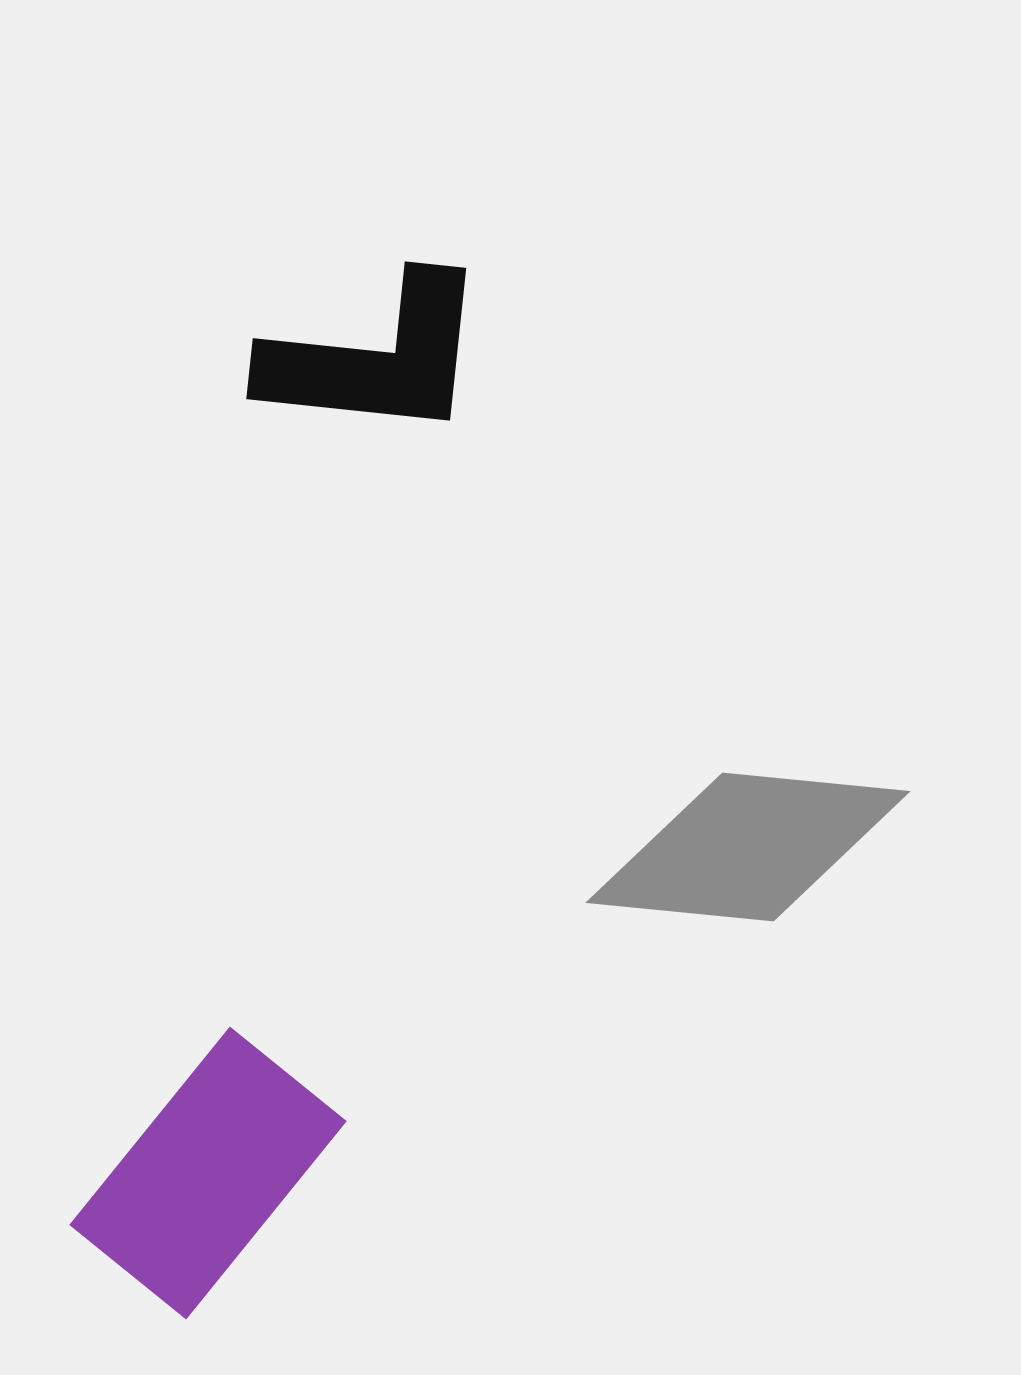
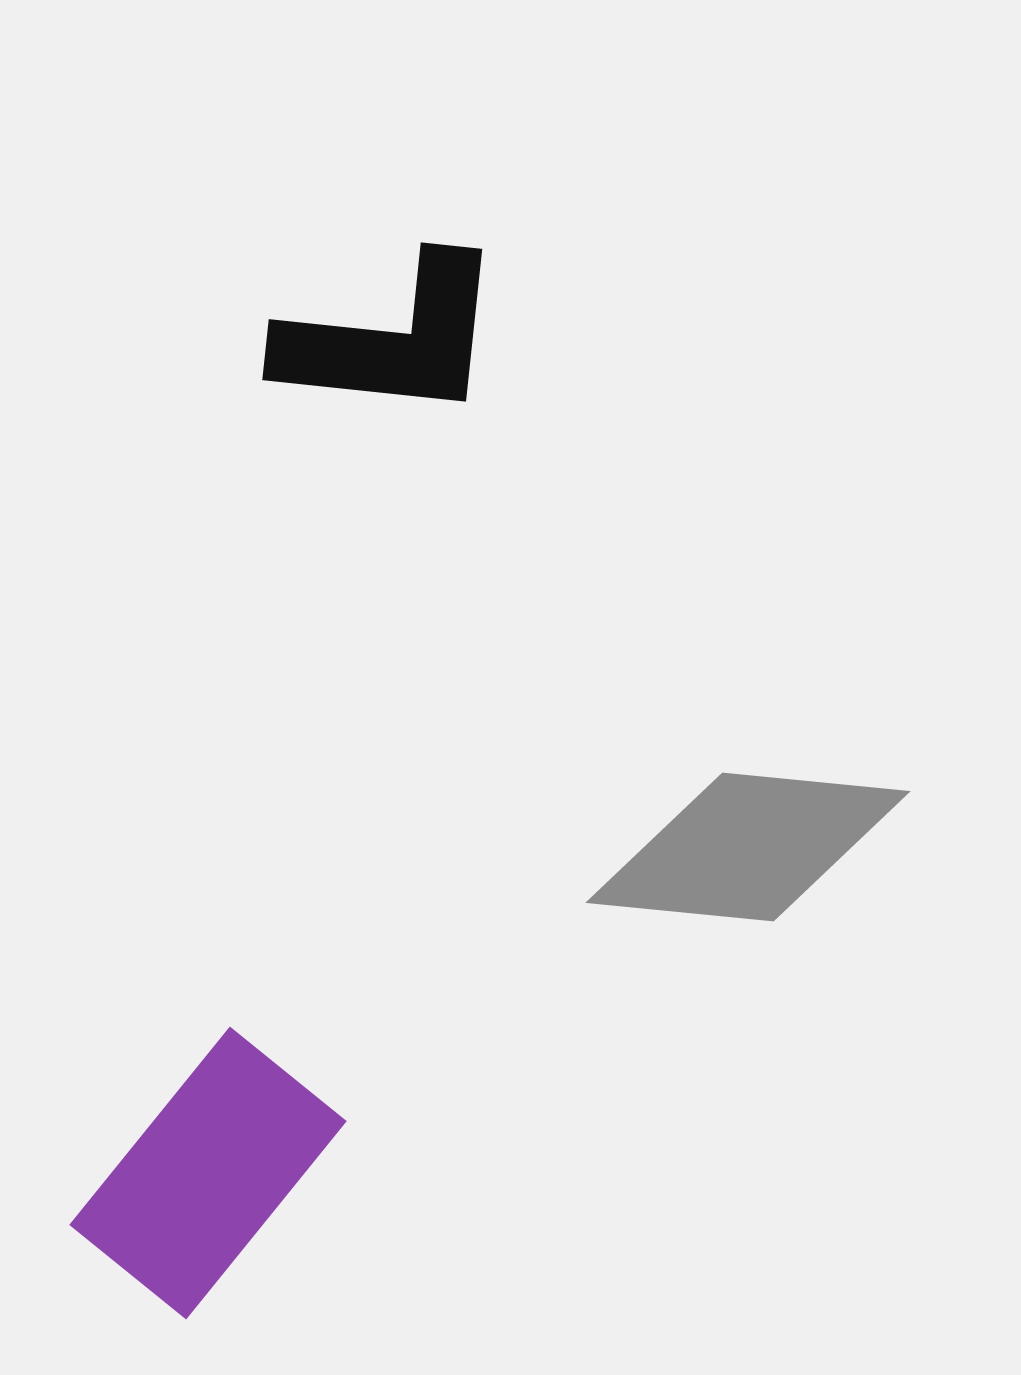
black L-shape: moved 16 px right, 19 px up
